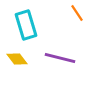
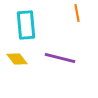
orange line: rotated 24 degrees clockwise
cyan rectangle: rotated 12 degrees clockwise
